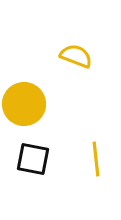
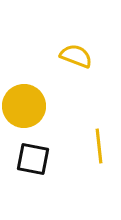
yellow circle: moved 2 px down
yellow line: moved 3 px right, 13 px up
